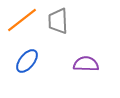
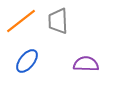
orange line: moved 1 px left, 1 px down
